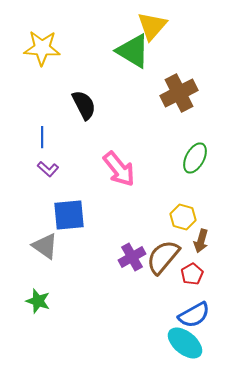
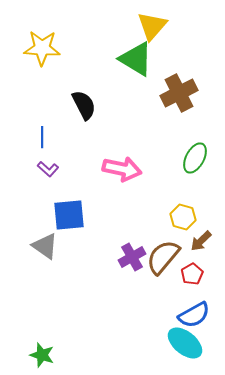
green triangle: moved 3 px right, 8 px down
pink arrow: moved 3 px right; rotated 39 degrees counterclockwise
brown arrow: rotated 30 degrees clockwise
green star: moved 4 px right, 54 px down
